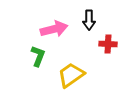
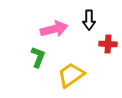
green L-shape: moved 1 px down
